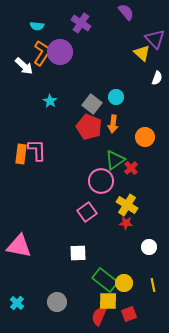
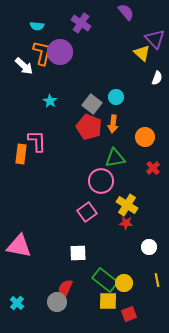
orange L-shape: rotated 20 degrees counterclockwise
pink L-shape: moved 9 px up
green triangle: moved 2 px up; rotated 25 degrees clockwise
red cross: moved 22 px right
yellow line: moved 4 px right, 5 px up
red semicircle: moved 34 px left, 27 px up
